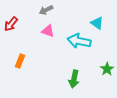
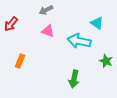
green star: moved 1 px left, 8 px up; rotated 16 degrees counterclockwise
